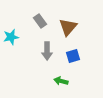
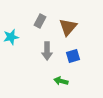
gray rectangle: rotated 64 degrees clockwise
